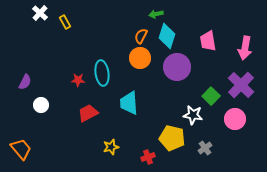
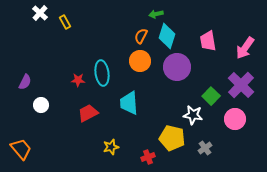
pink arrow: rotated 25 degrees clockwise
orange circle: moved 3 px down
